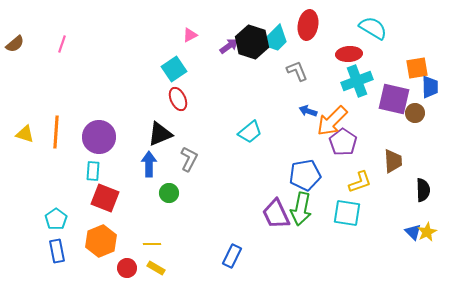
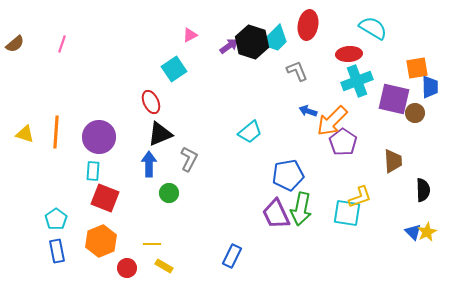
red ellipse at (178, 99): moved 27 px left, 3 px down
blue pentagon at (305, 175): moved 17 px left
yellow L-shape at (360, 182): moved 15 px down
yellow rectangle at (156, 268): moved 8 px right, 2 px up
